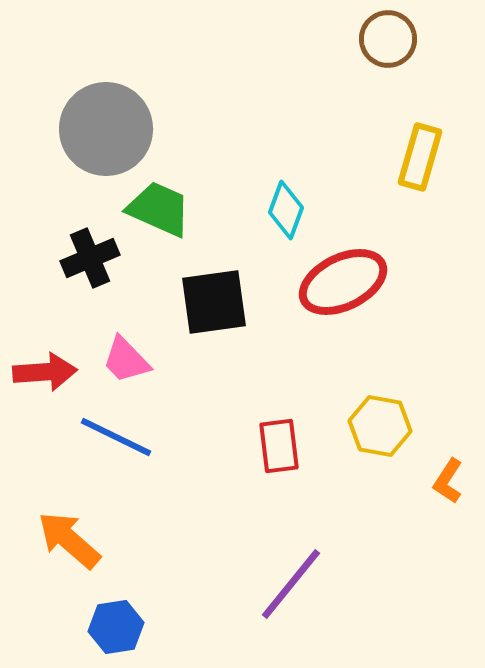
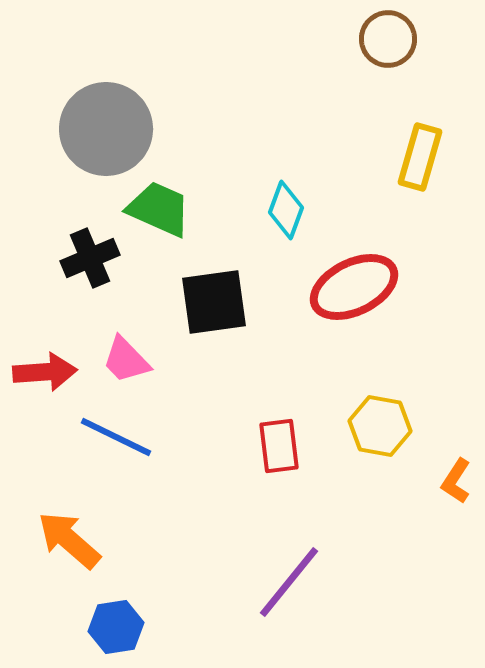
red ellipse: moved 11 px right, 5 px down
orange L-shape: moved 8 px right
purple line: moved 2 px left, 2 px up
